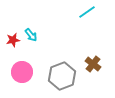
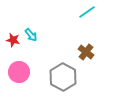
red star: rotated 24 degrees clockwise
brown cross: moved 7 px left, 12 px up
pink circle: moved 3 px left
gray hexagon: moved 1 px right, 1 px down; rotated 12 degrees counterclockwise
